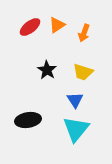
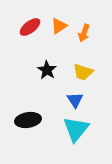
orange triangle: moved 2 px right, 1 px down
